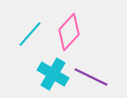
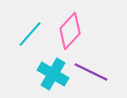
pink diamond: moved 1 px right, 1 px up
purple line: moved 5 px up
